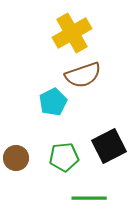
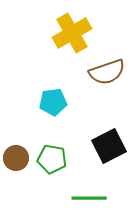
brown semicircle: moved 24 px right, 3 px up
cyan pentagon: rotated 20 degrees clockwise
green pentagon: moved 12 px left, 2 px down; rotated 16 degrees clockwise
